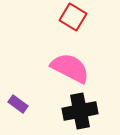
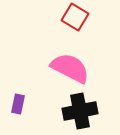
red square: moved 2 px right
purple rectangle: rotated 66 degrees clockwise
